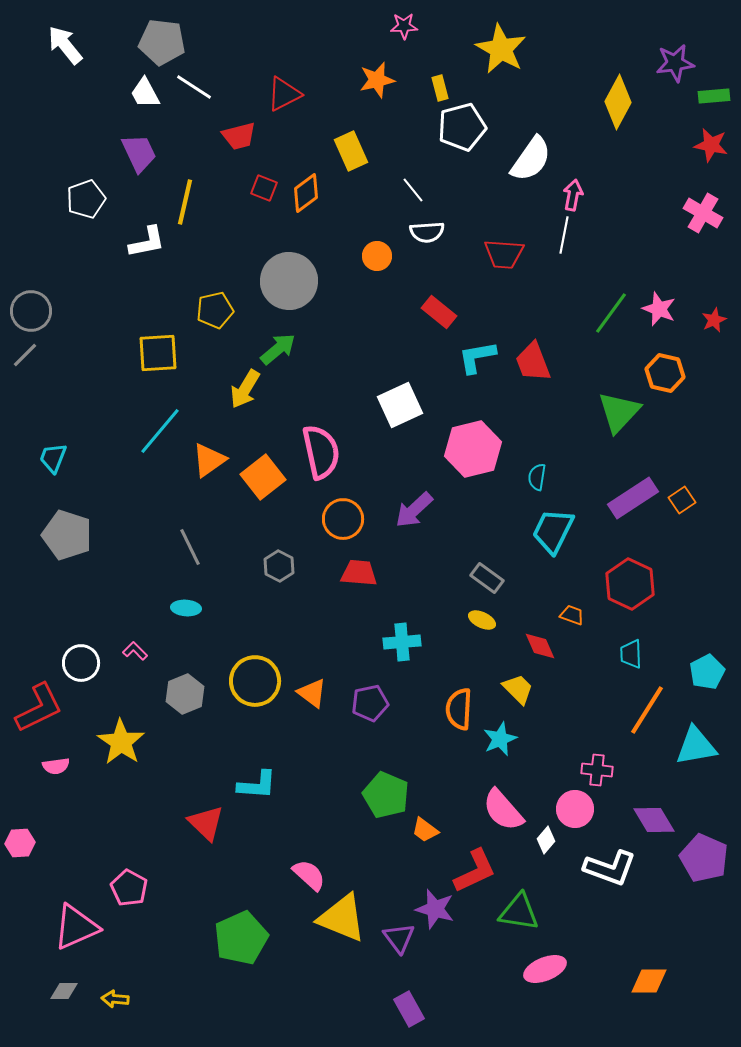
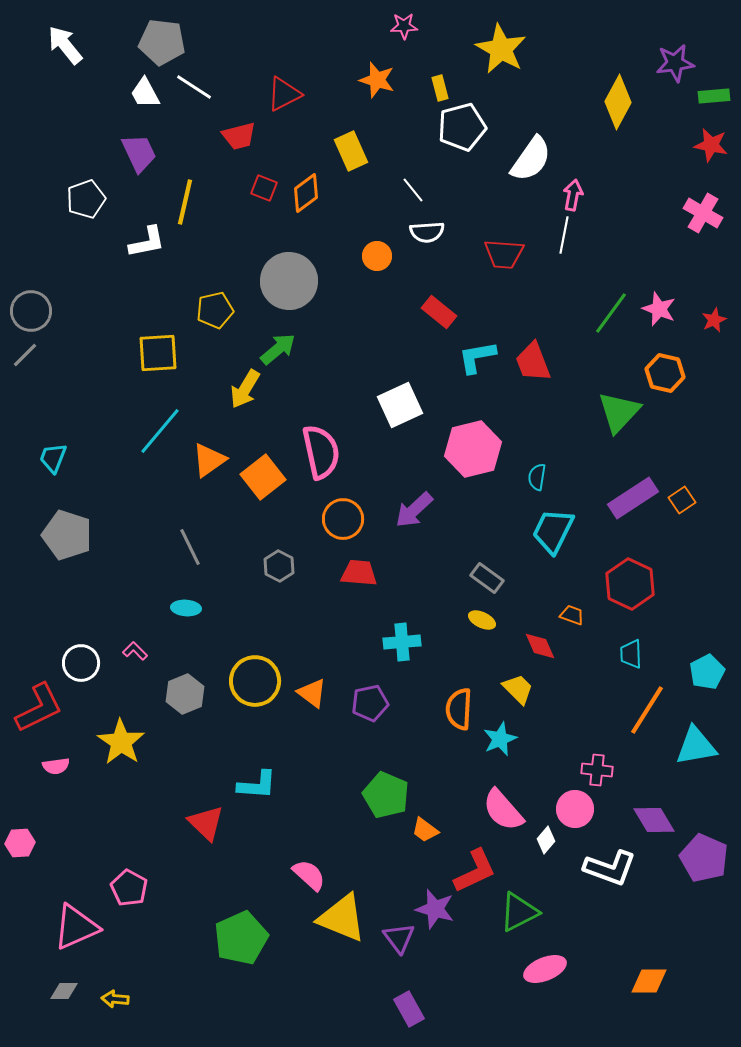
orange star at (377, 80): rotated 30 degrees clockwise
green triangle at (519, 912): rotated 36 degrees counterclockwise
